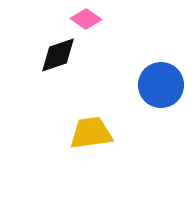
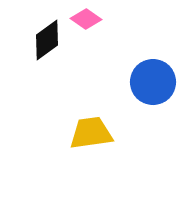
black diamond: moved 11 px left, 15 px up; rotated 18 degrees counterclockwise
blue circle: moved 8 px left, 3 px up
